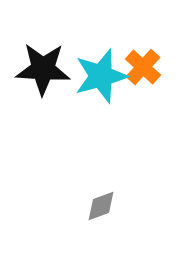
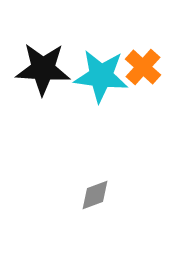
cyan star: rotated 22 degrees clockwise
gray diamond: moved 6 px left, 11 px up
